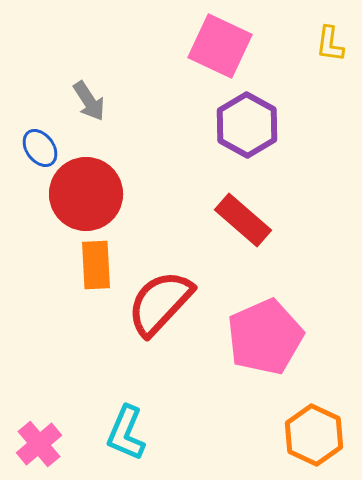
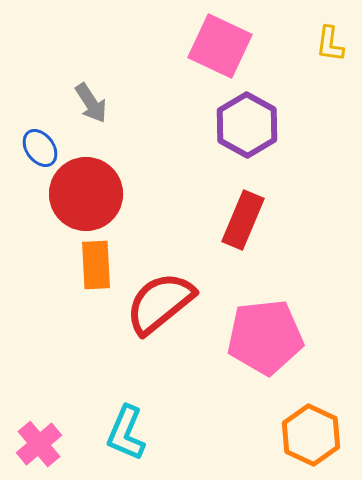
gray arrow: moved 2 px right, 2 px down
red rectangle: rotated 72 degrees clockwise
red semicircle: rotated 8 degrees clockwise
pink pentagon: rotated 18 degrees clockwise
orange hexagon: moved 3 px left
